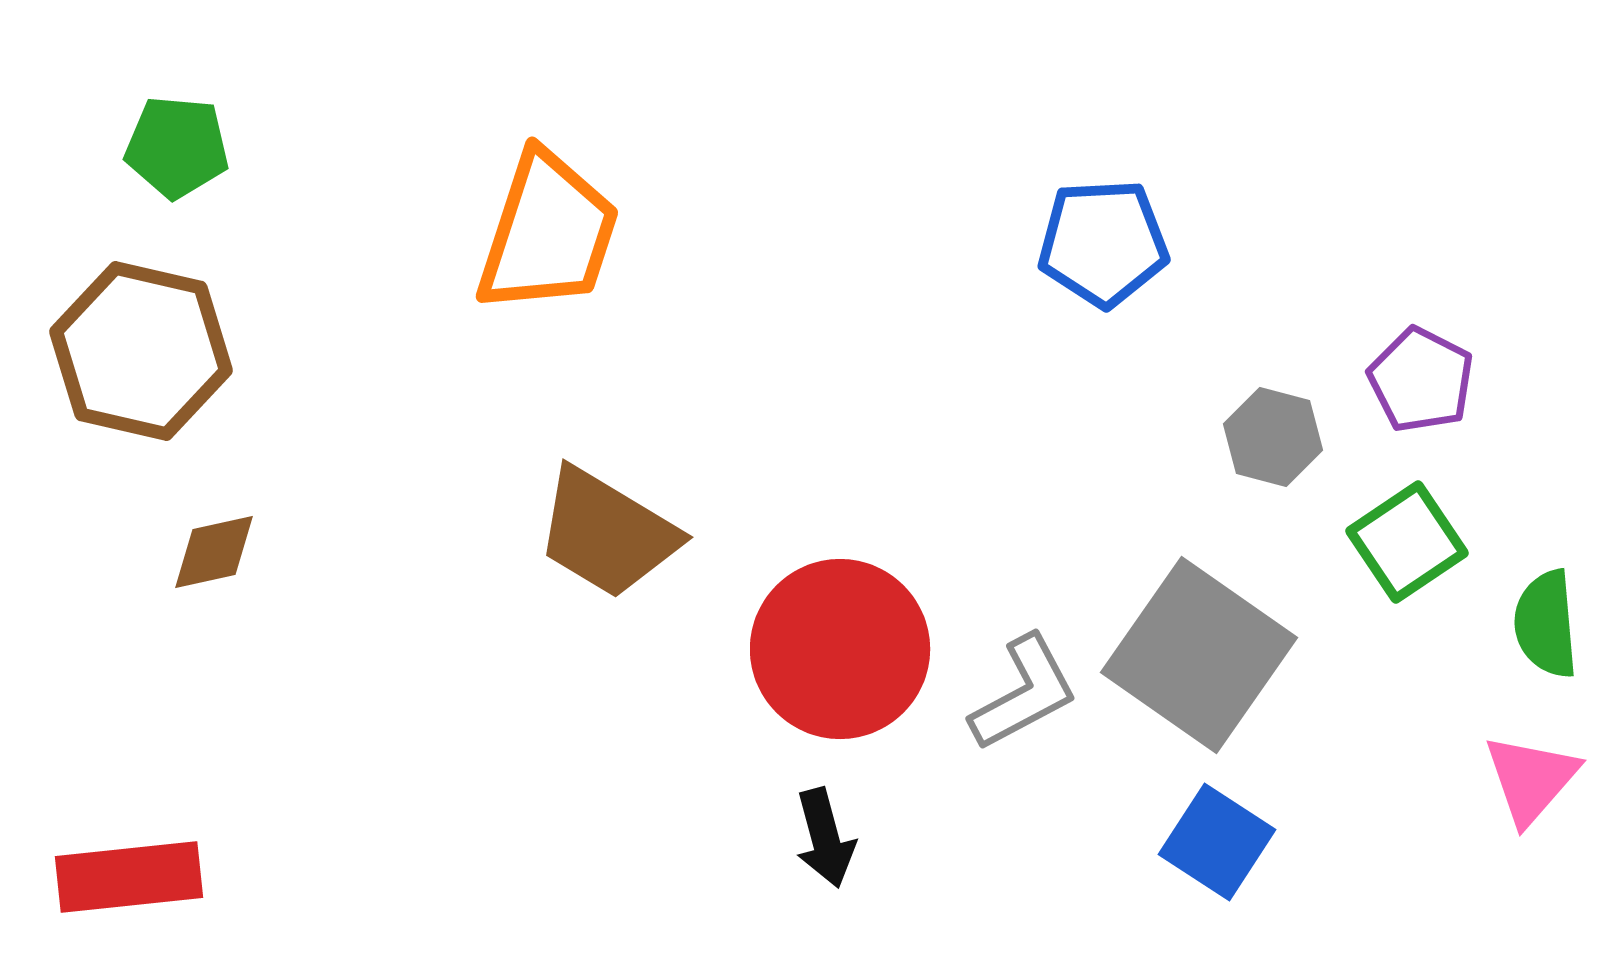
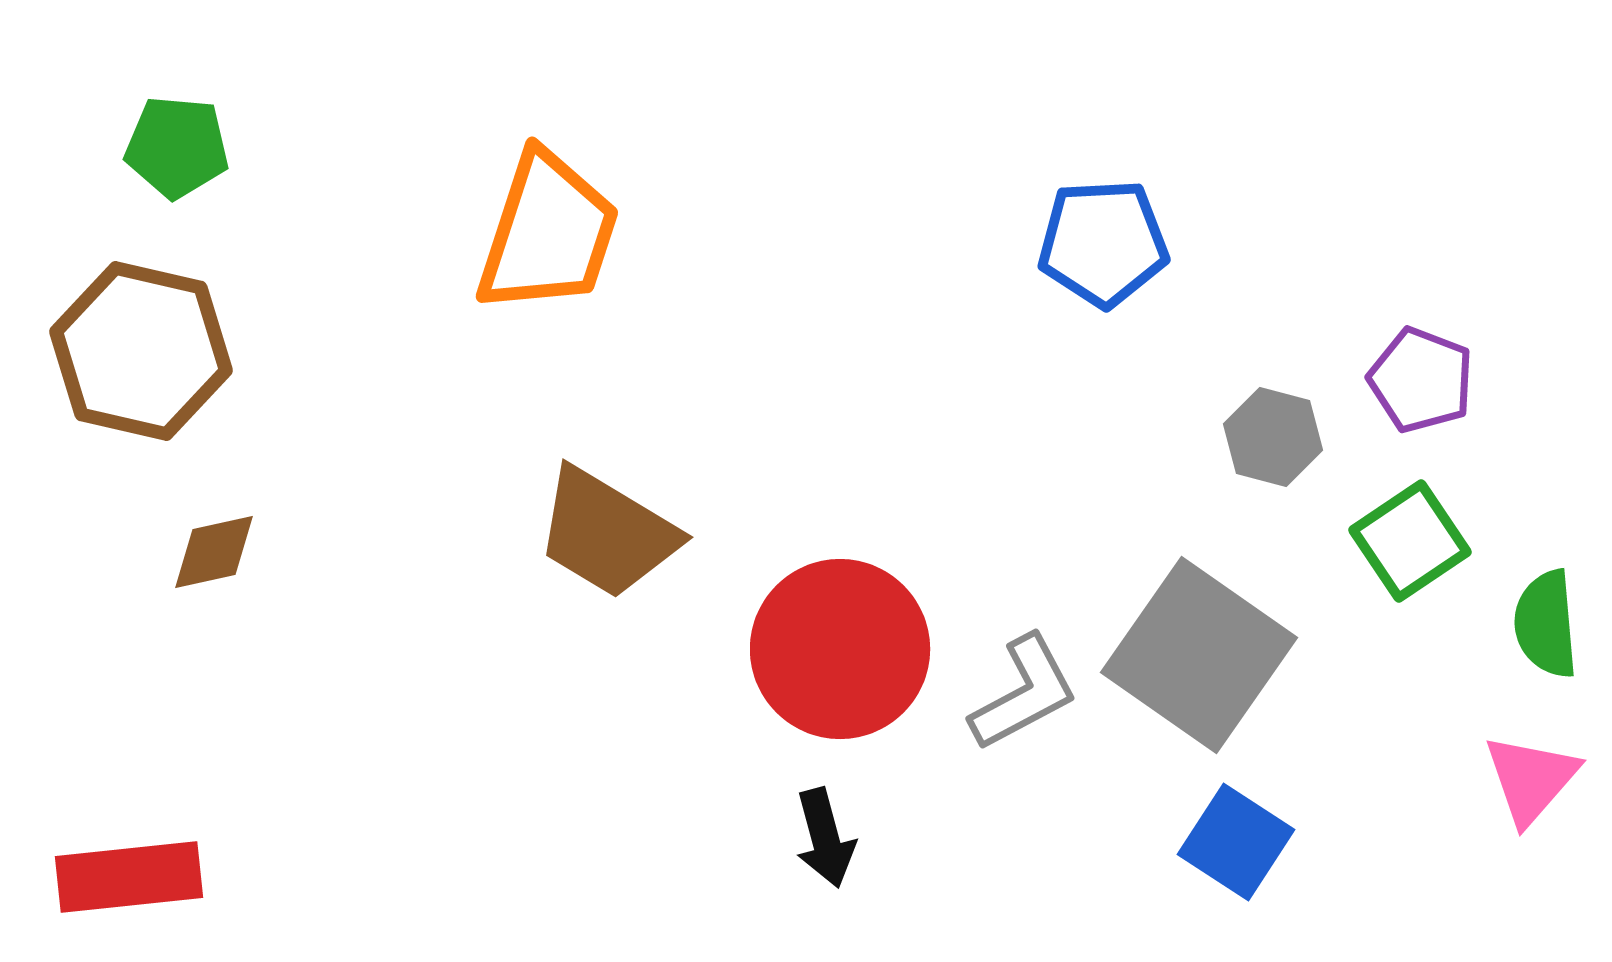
purple pentagon: rotated 6 degrees counterclockwise
green square: moved 3 px right, 1 px up
blue square: moved 19 px right
